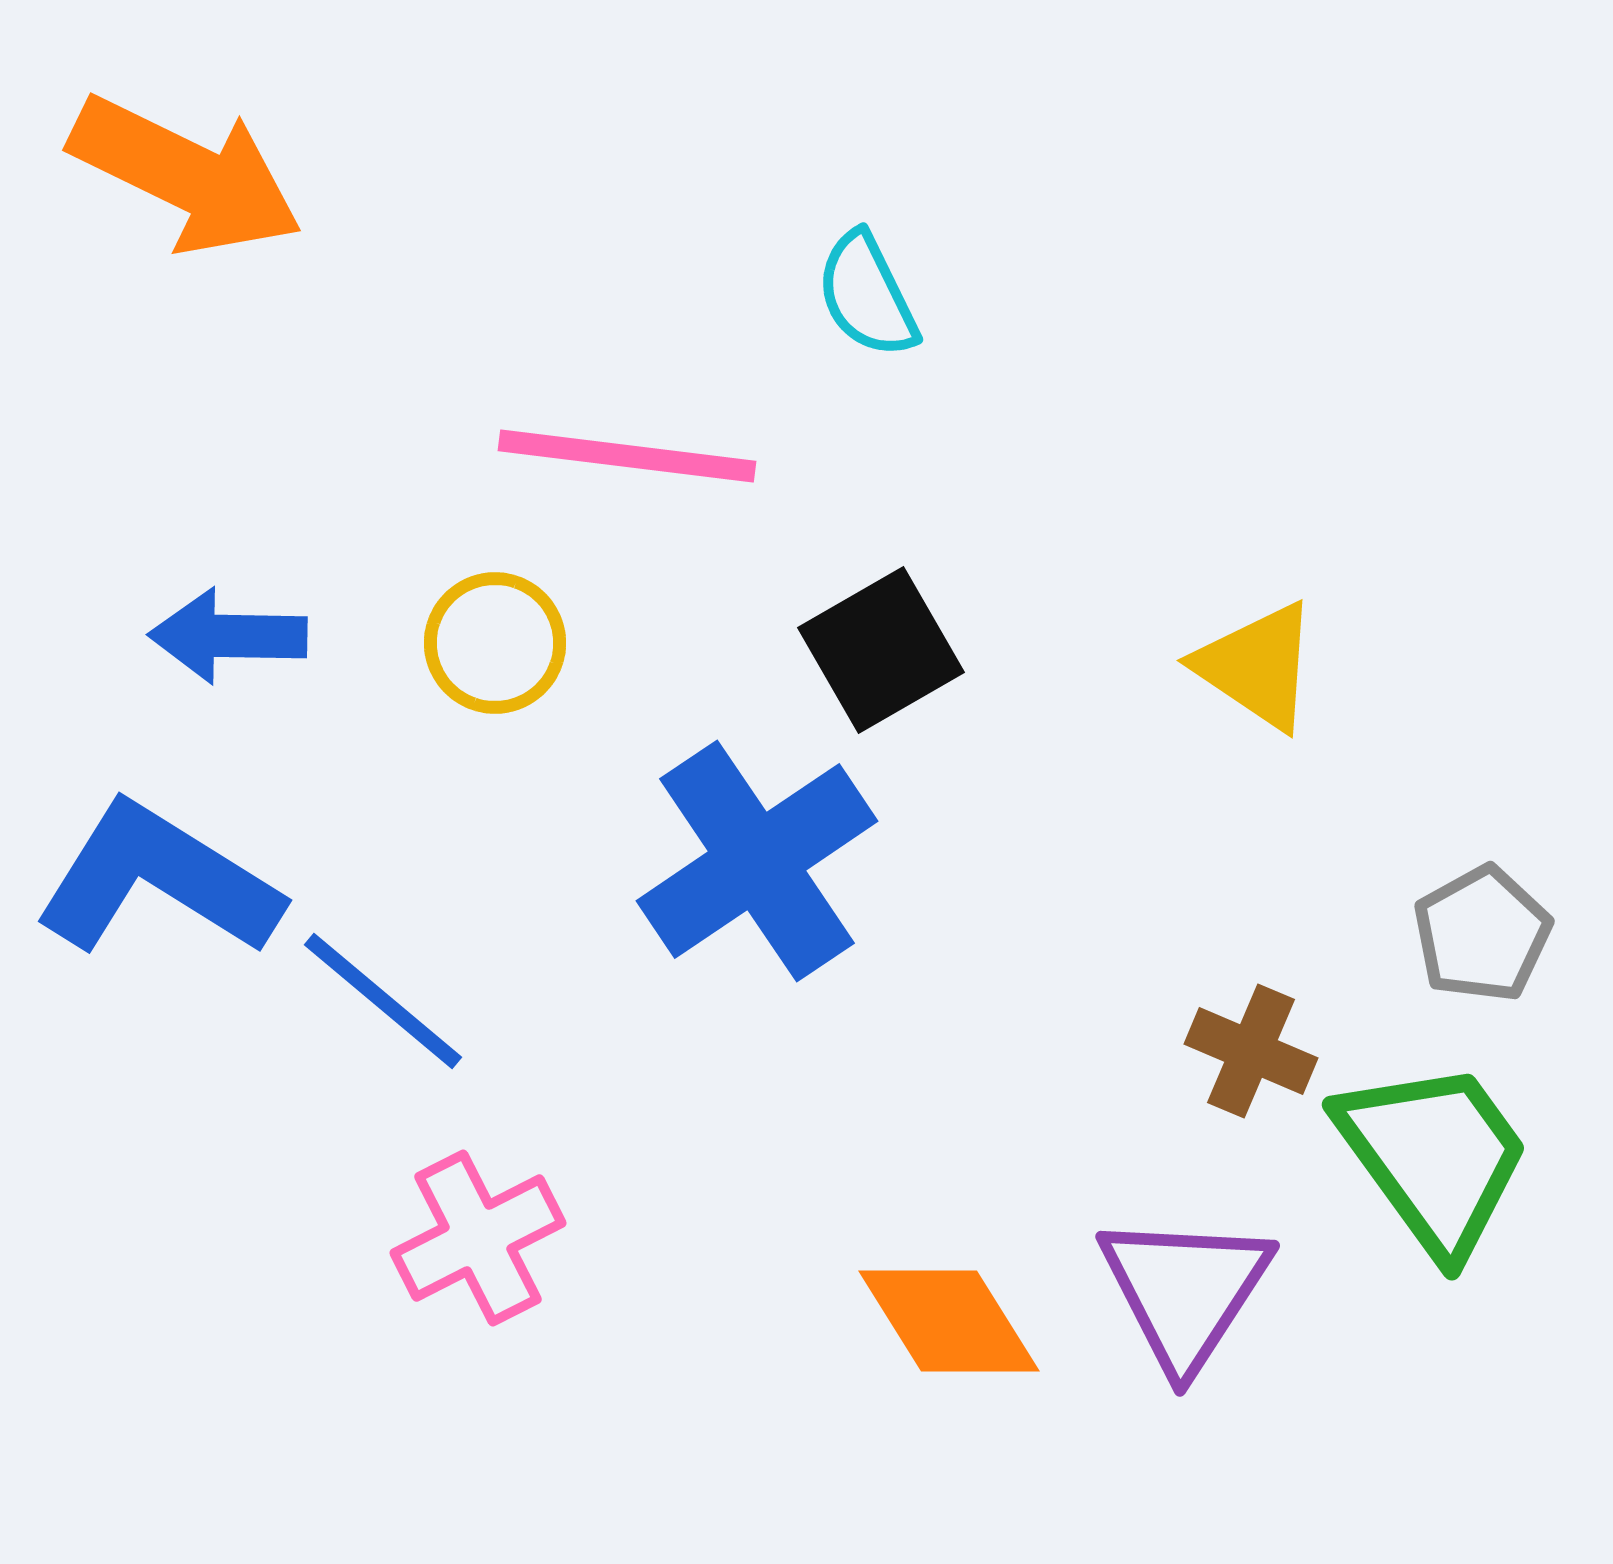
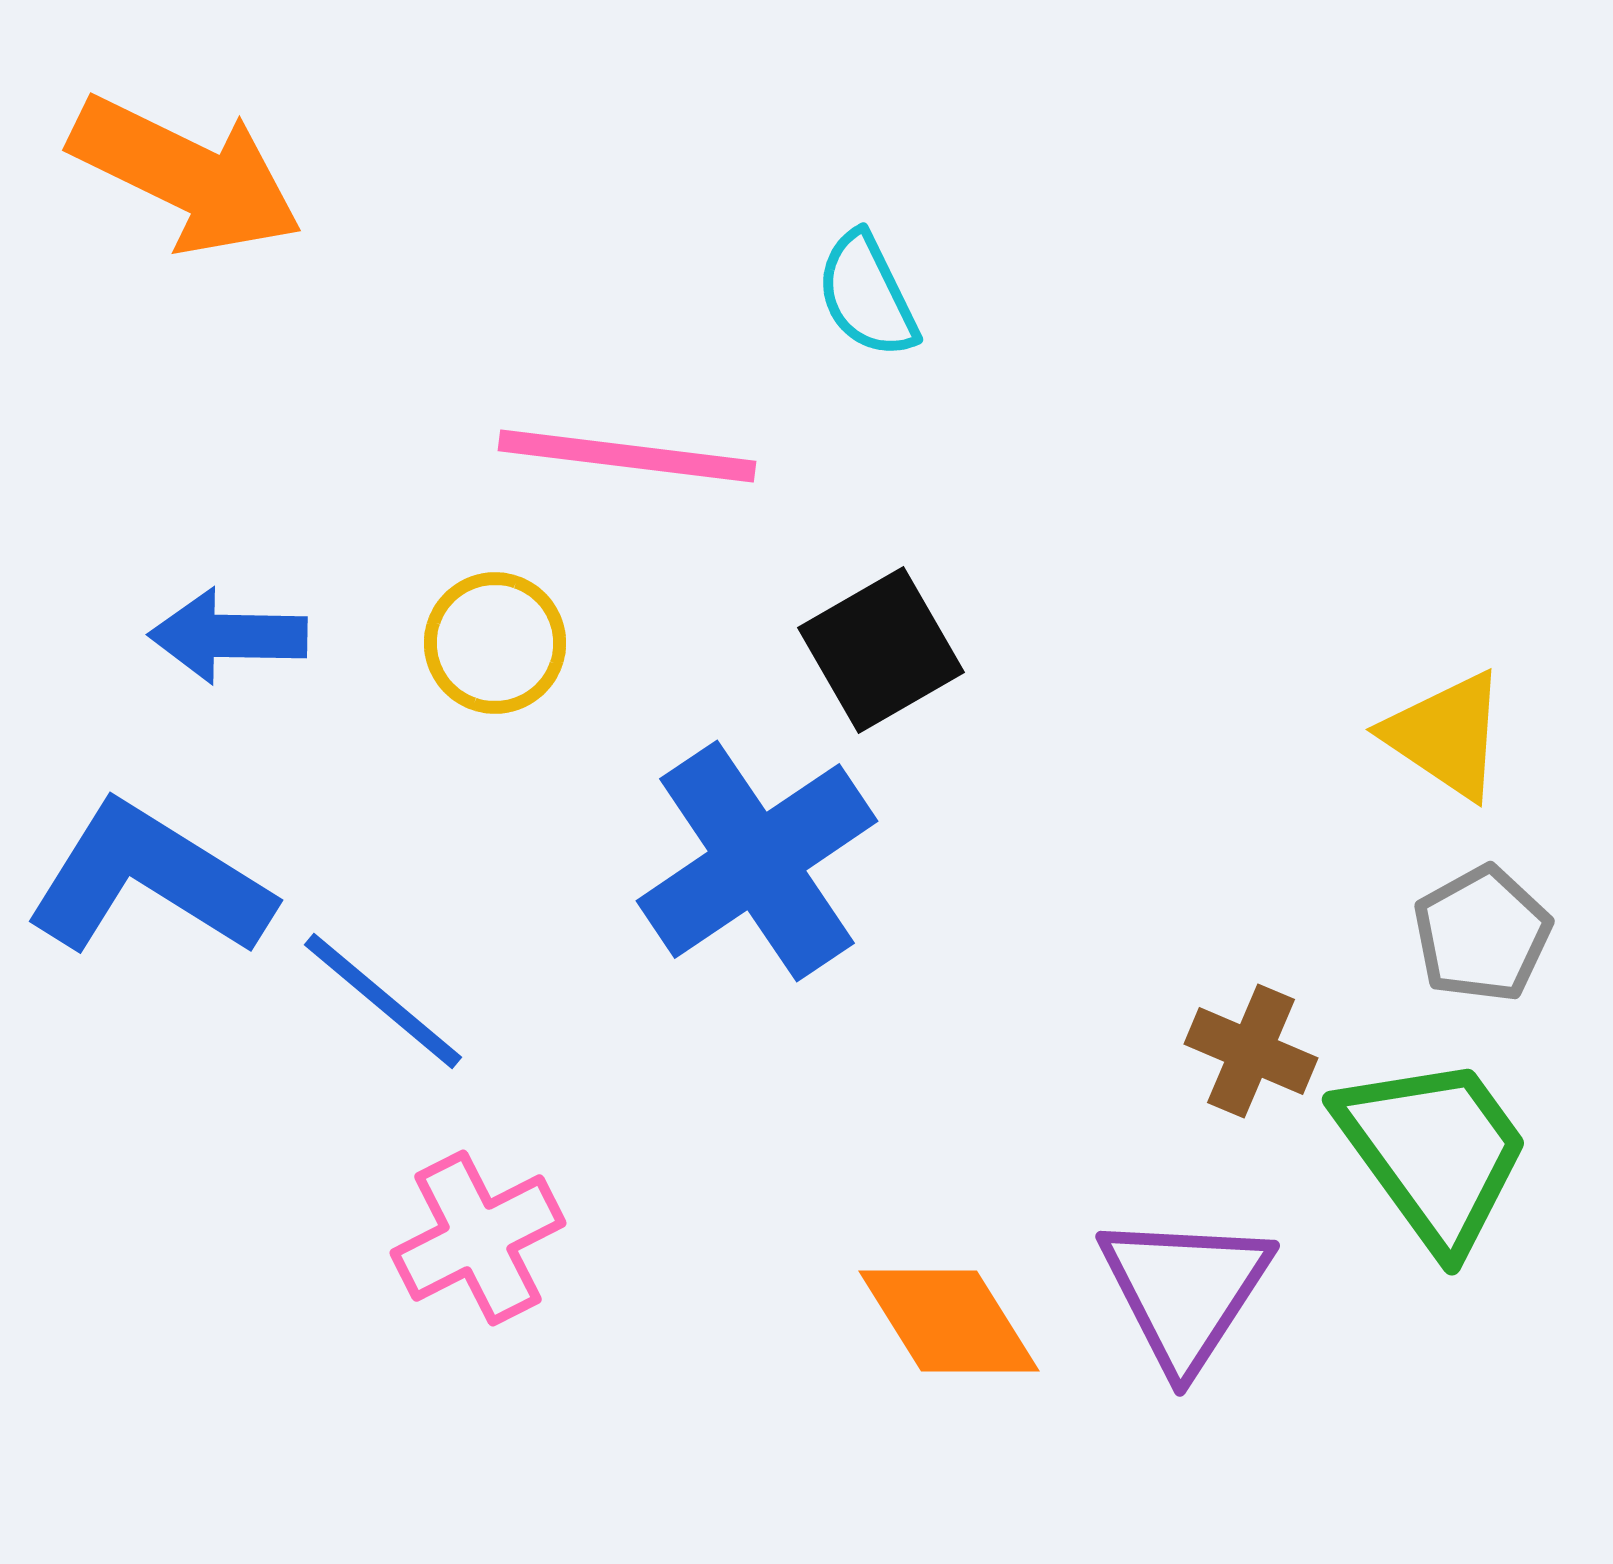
yellow triangle: moved 189 px right, 69 px down
blue L-shape: moved 9 px left
green trapezoid: moved 5 px up
